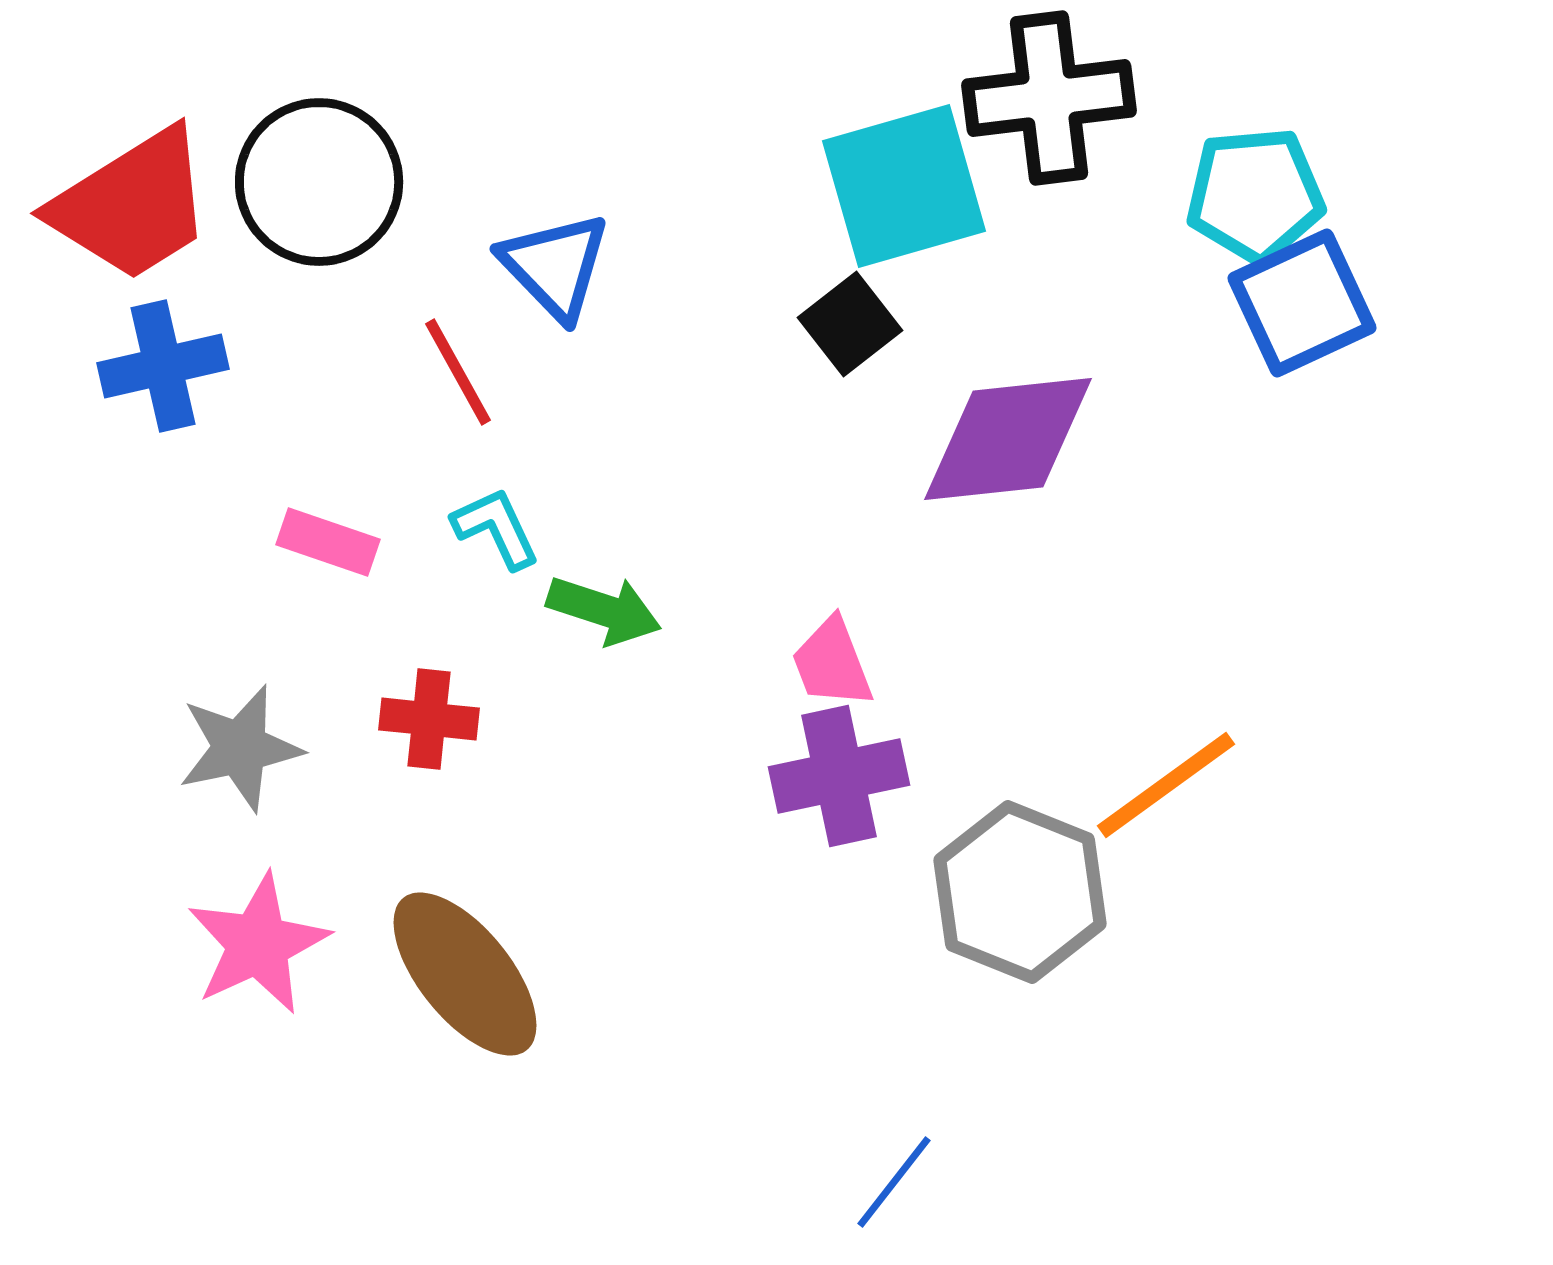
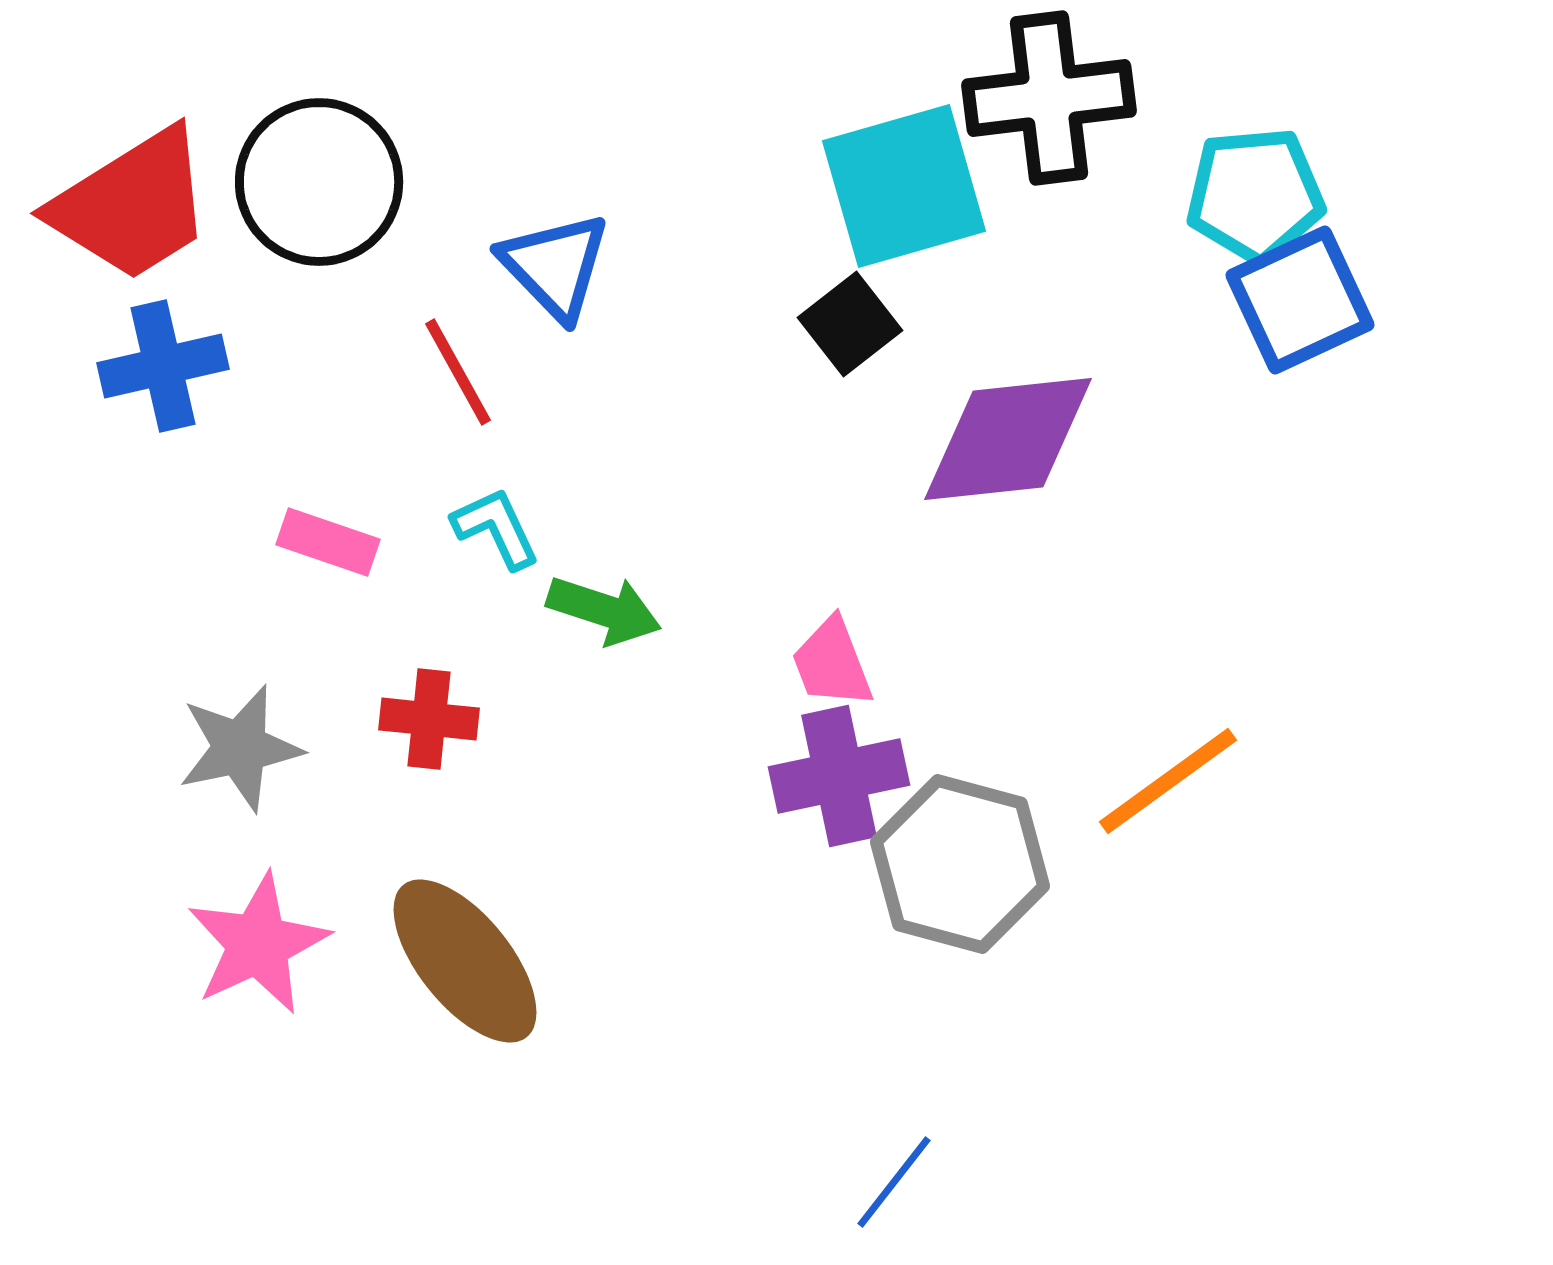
blue square: moved 2 px left, 3 px up
orange line: moved 2 px right, 4 px up
gray hexagon: moved 60 px left, 28 px up; rotated 7 degrees counterclockwise
brown ellipse: moved 13 px up
